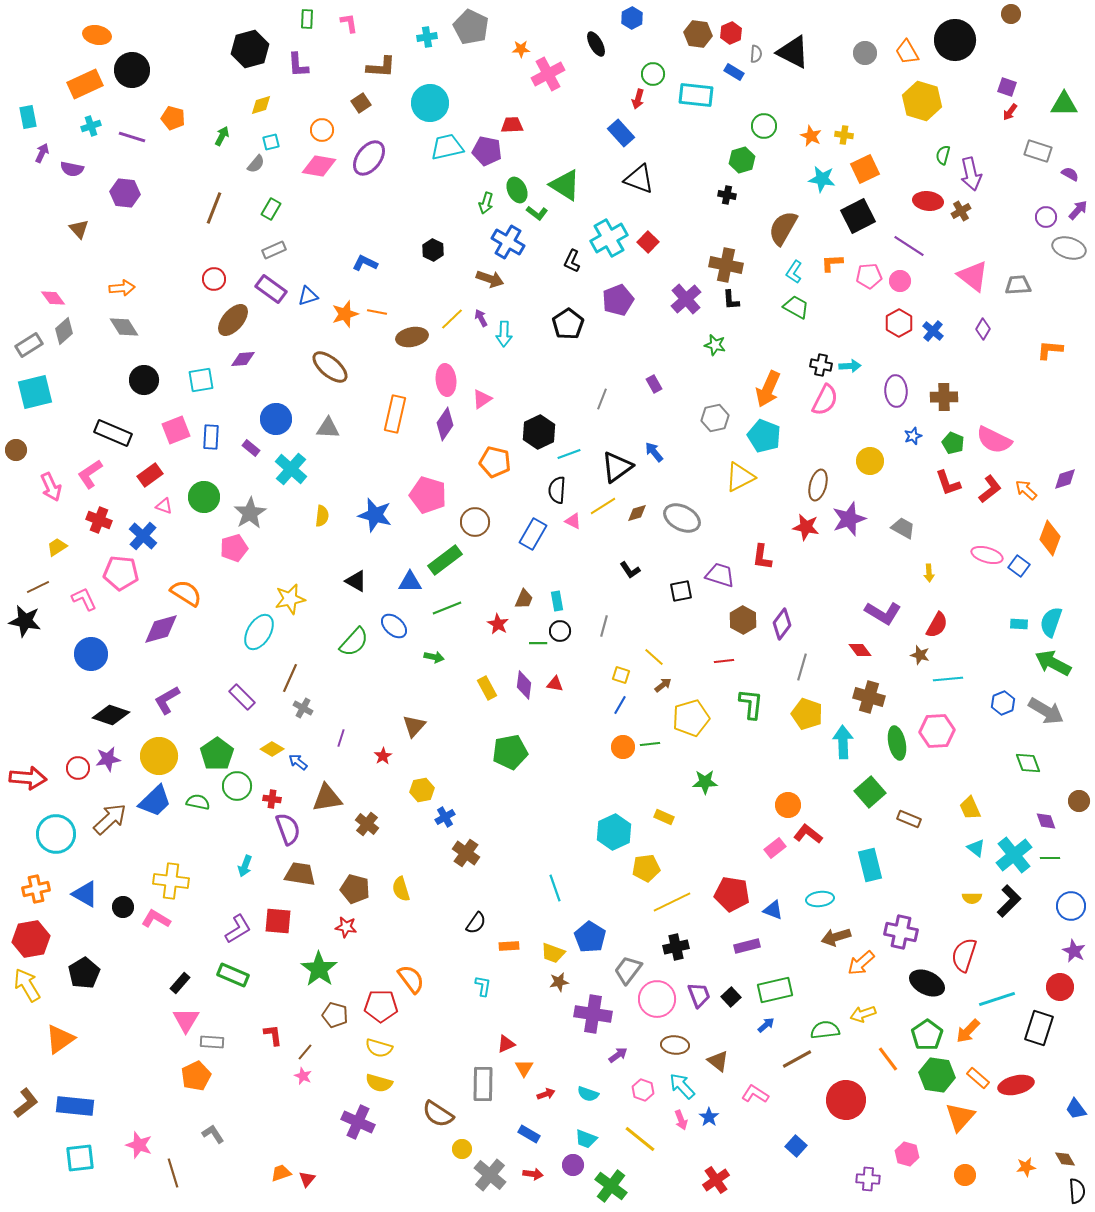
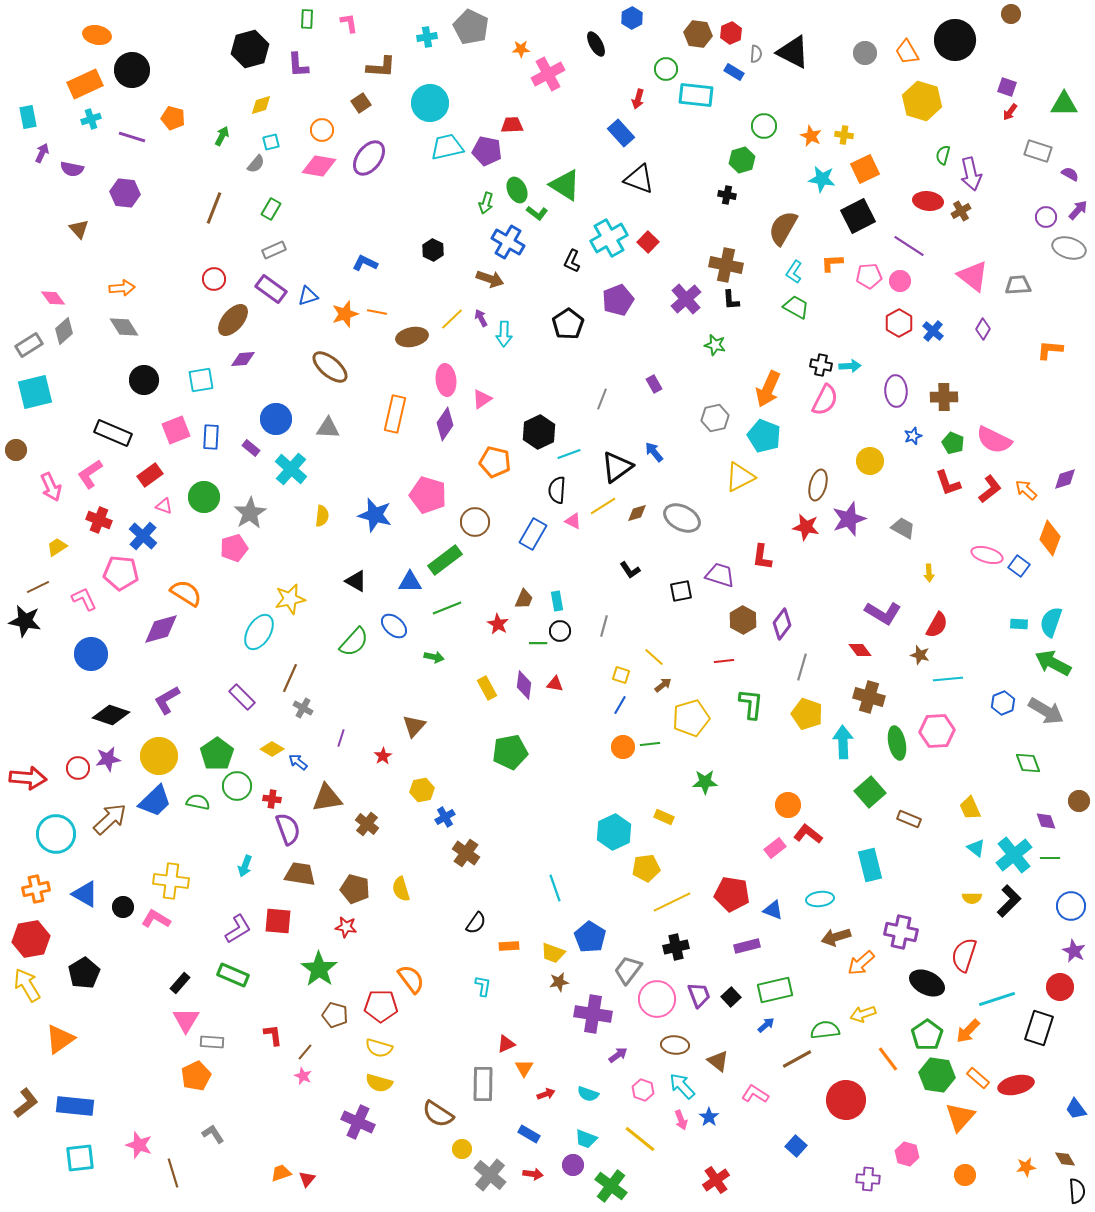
green circle at (653, 74): moved 13 px right, 5 px up
cyan cross at (91, 126): moved 7 px up
